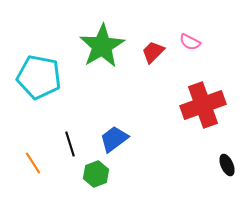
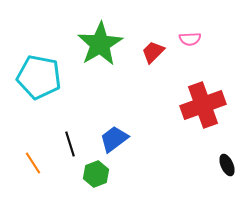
pink semicircle: moved 3 px up; rotated 30 degrees counterclockwise
green star: moved 2 px left, 2 px up
